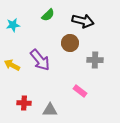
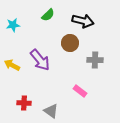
gray triangle: moved 1 px right, 1 px down; rotated 35 degrees clockwise
